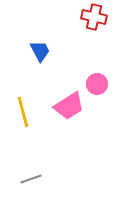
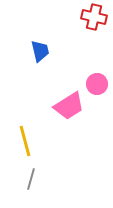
blue trapezoid: rotated 15 degrees clockwise
yellow line: moved 2 px right, 29 px down
gray line: rotated 55 degrees counterclockwise
